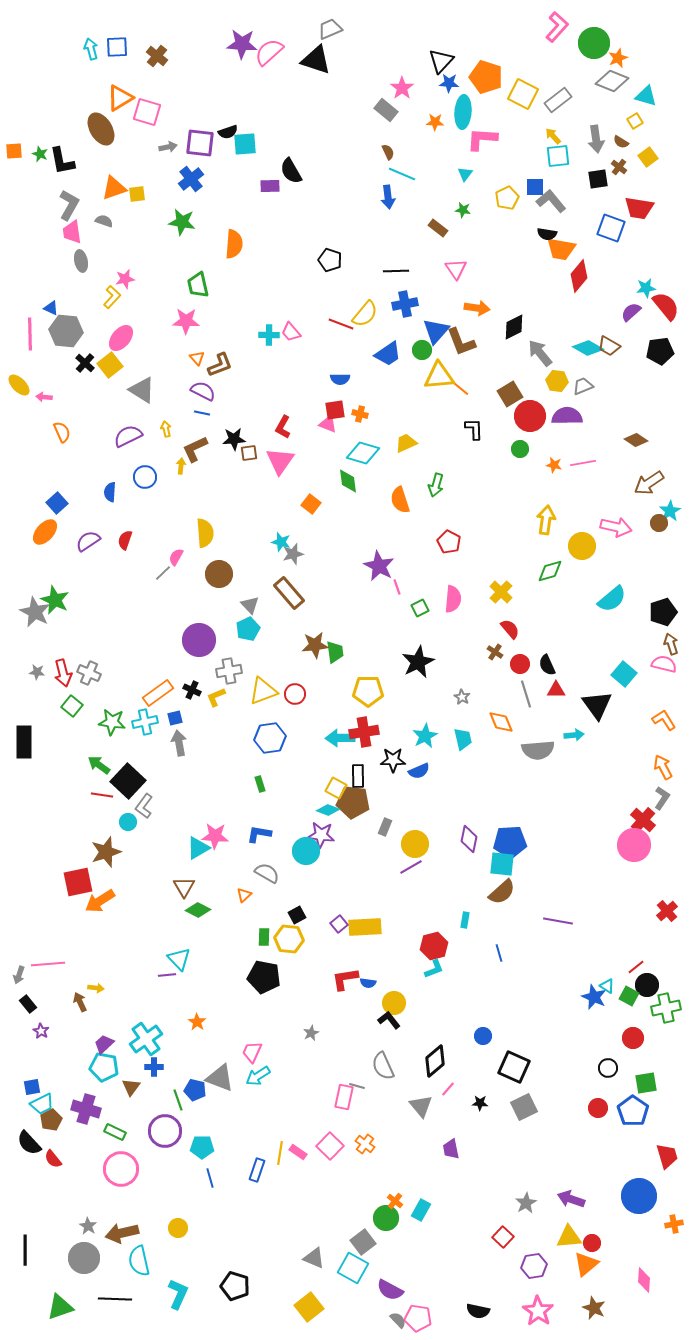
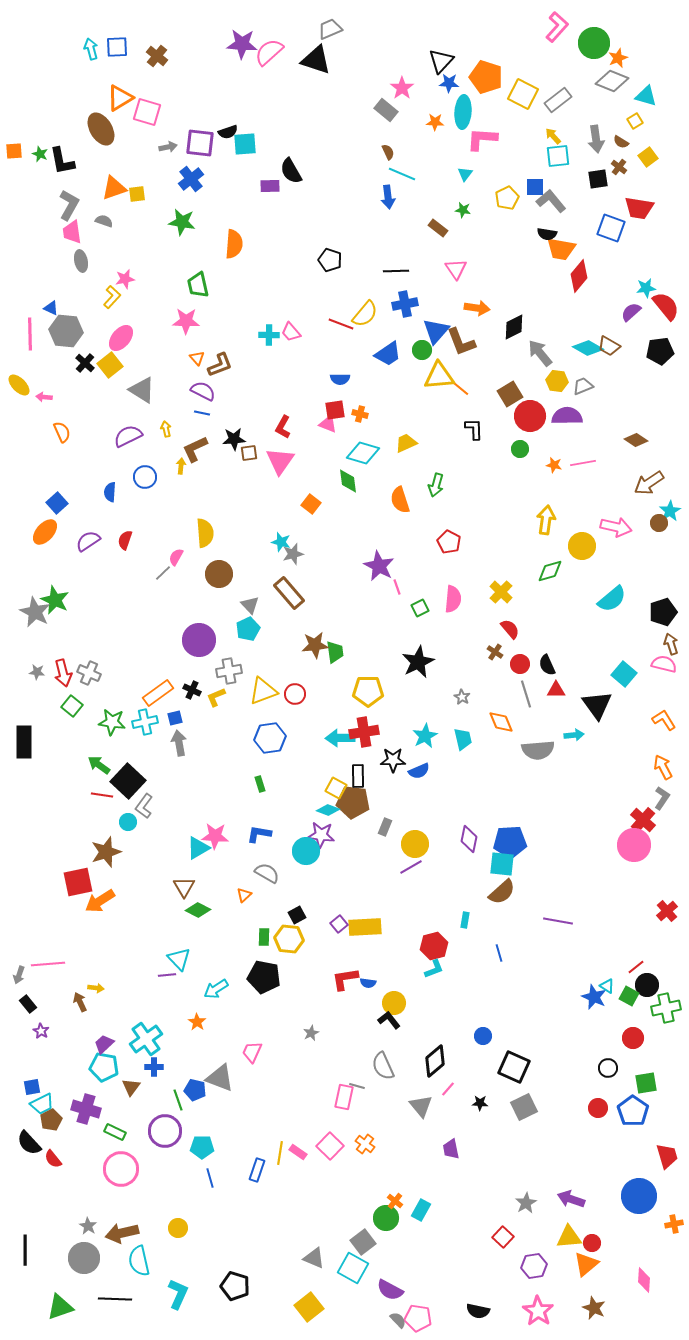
cyan arrow at (258, 1076): moved 42 px left, 87 px up
